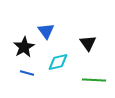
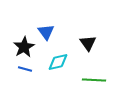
blue triangle: moved 1 px down
blue line: moved 2 px left, 4 px up
